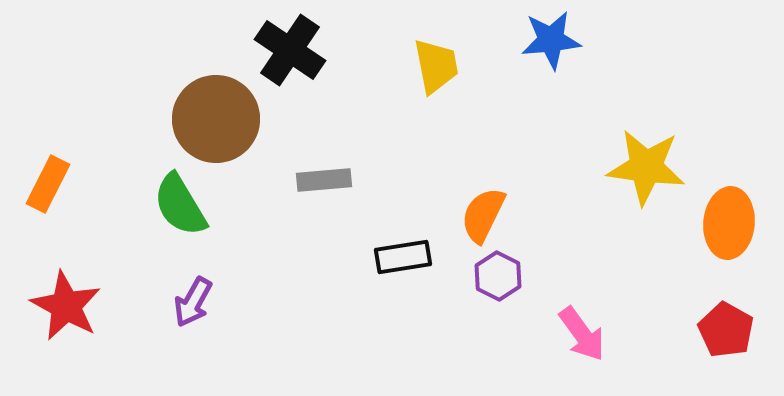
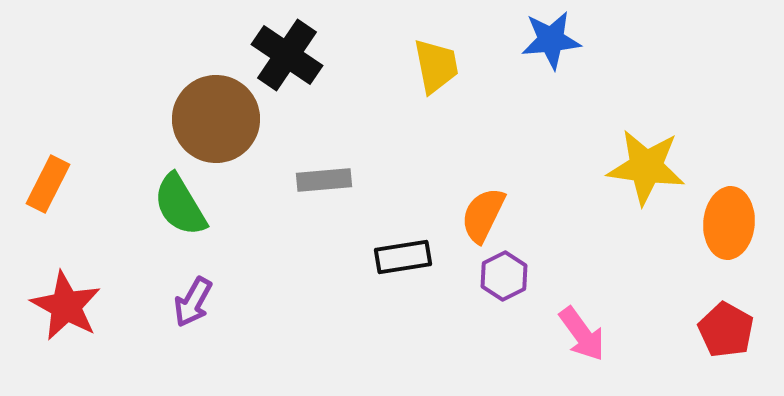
black cross: moved 3 px left, 5 px down
purple hexagon: moved 6 px right; rotated 6 degrees clockwise
